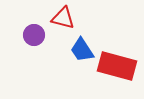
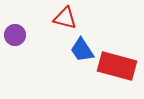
red triangle: moved 2 px right
purple circle: moved 19 px left
